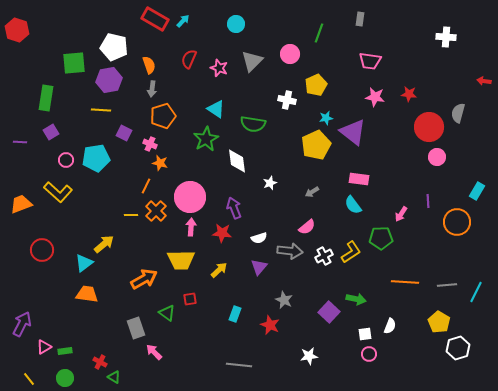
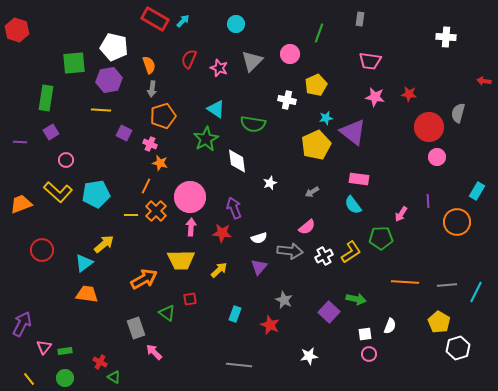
cyan pentagon at (96, 158): moved 36 px down
pink triangle at (44, 347): rotated 21 degrees counterclockwise
